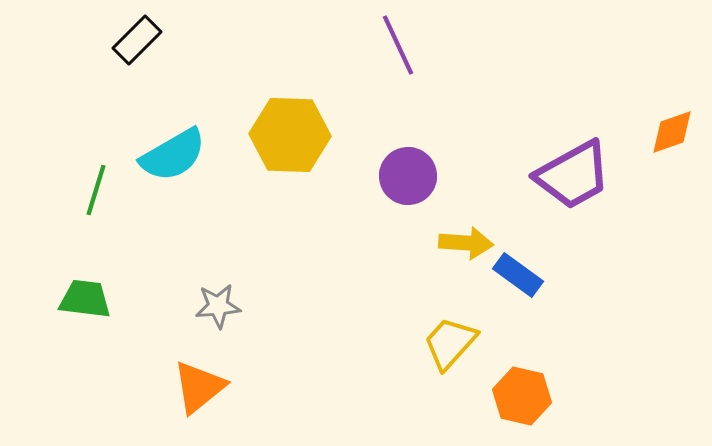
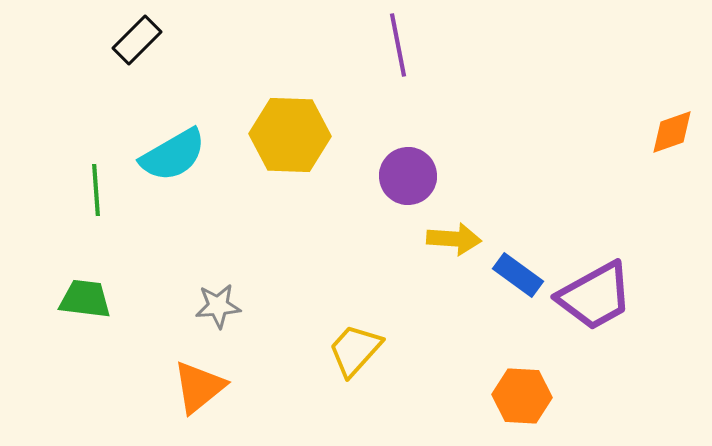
purple line: rotated 14 degrees clockwise
purple trapezoid: moved 22 px right, 121 px down
green line: rotated 21 degrees counterclockwise
yellow arrow: moved 12 px left, 4 px up
yellow trapezoid: moved 95 px left, 7 px down
orange hexagon: rotated 10 degrees counterclockwise
